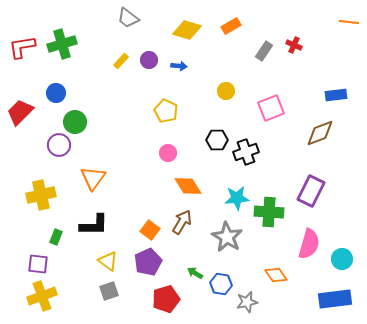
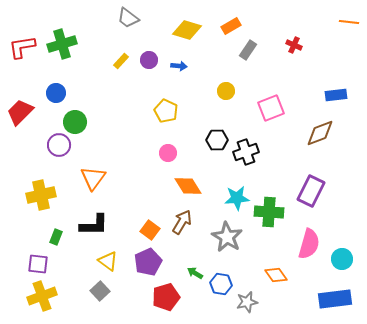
gray rectangle at (264, 51): moved 16 px left, 1 px up
gray square at (109, 291): moved 9 px left; rotated 24 degrees counterclockwise
red pentagon at (166, 299): moved 2 px up
